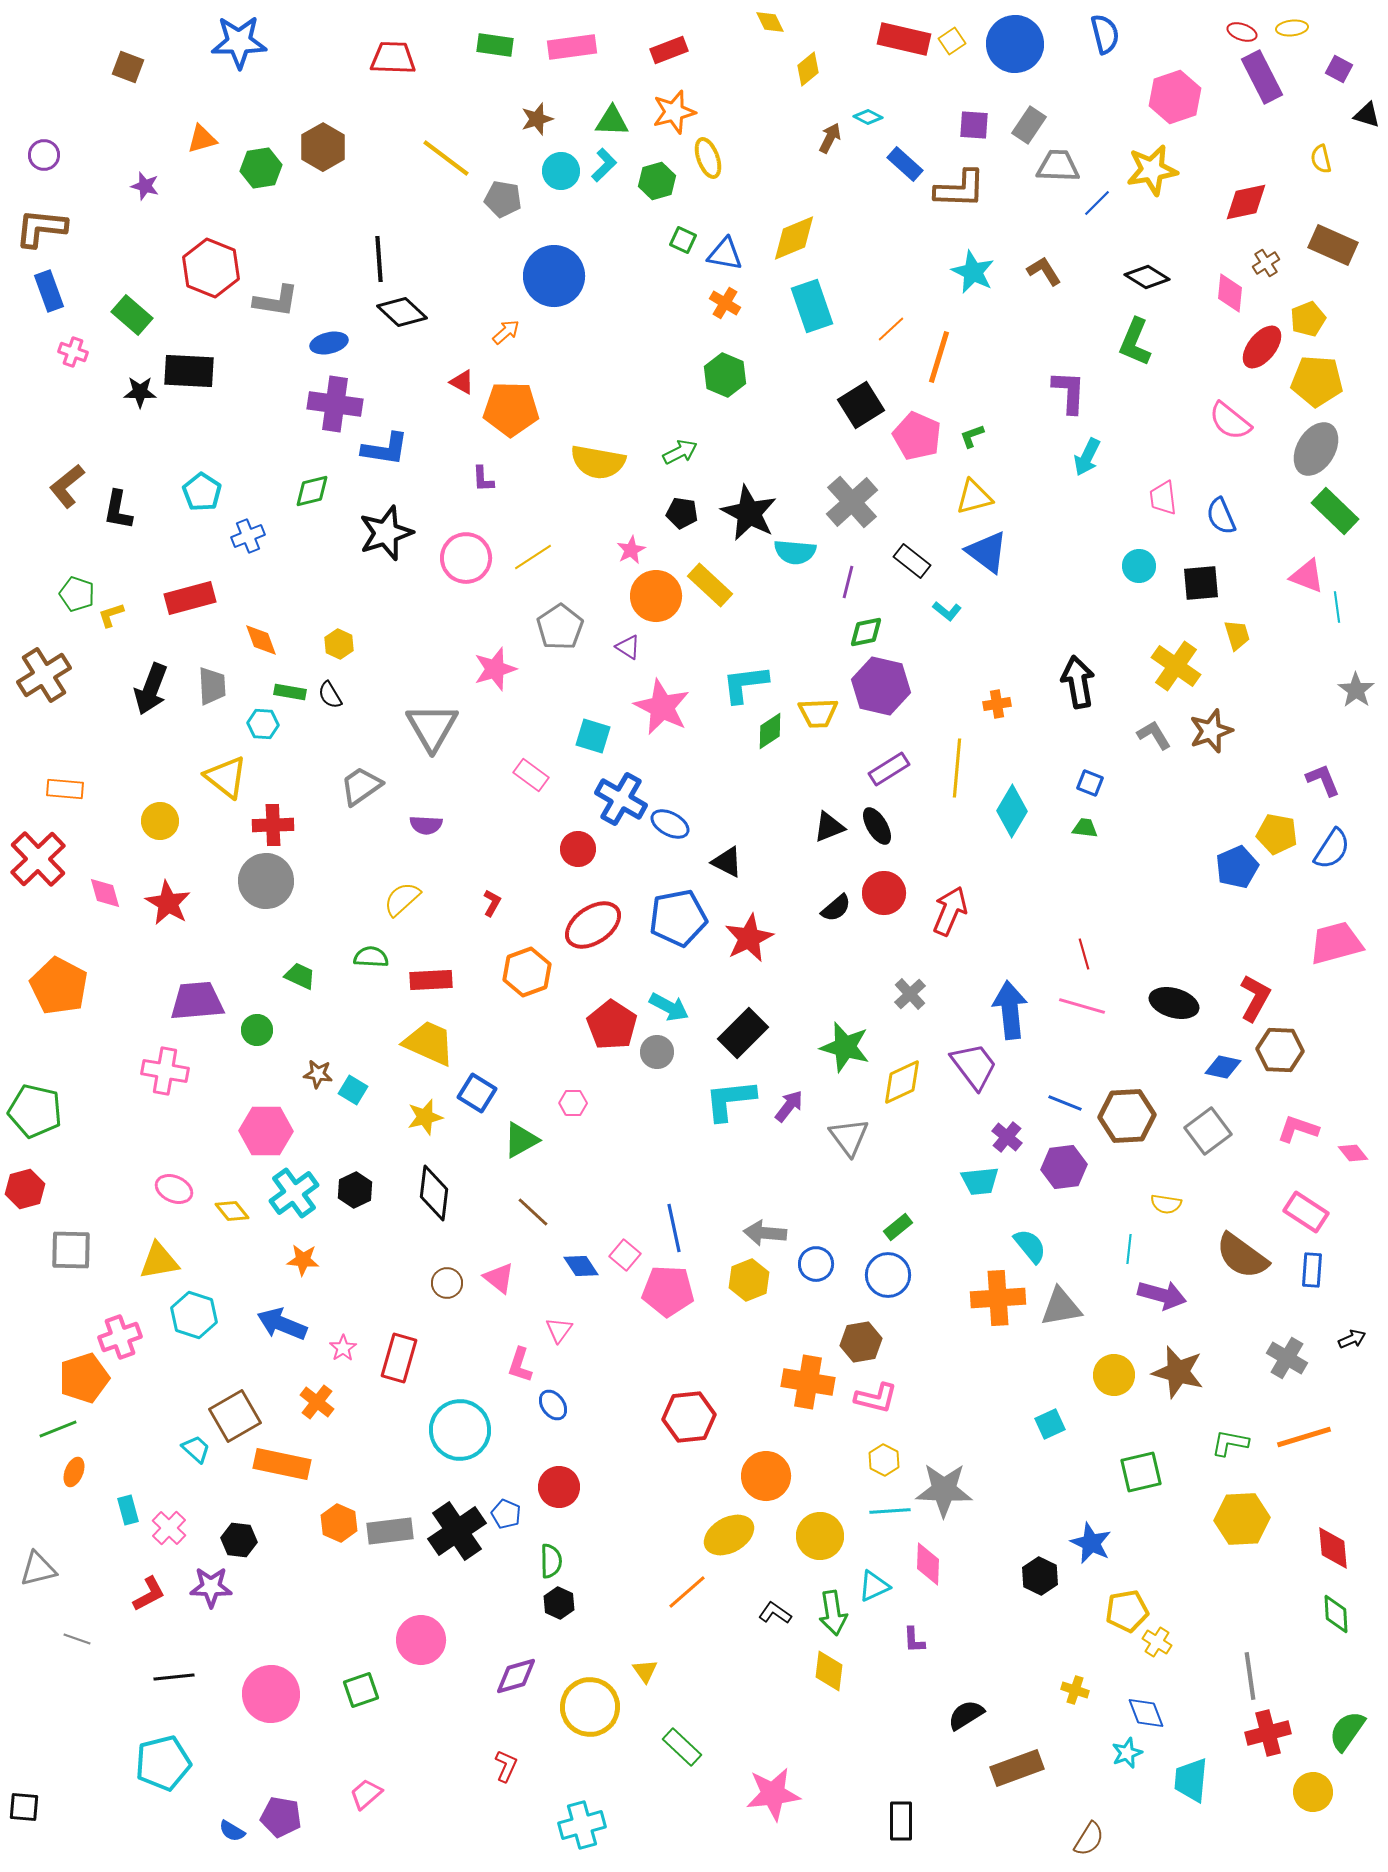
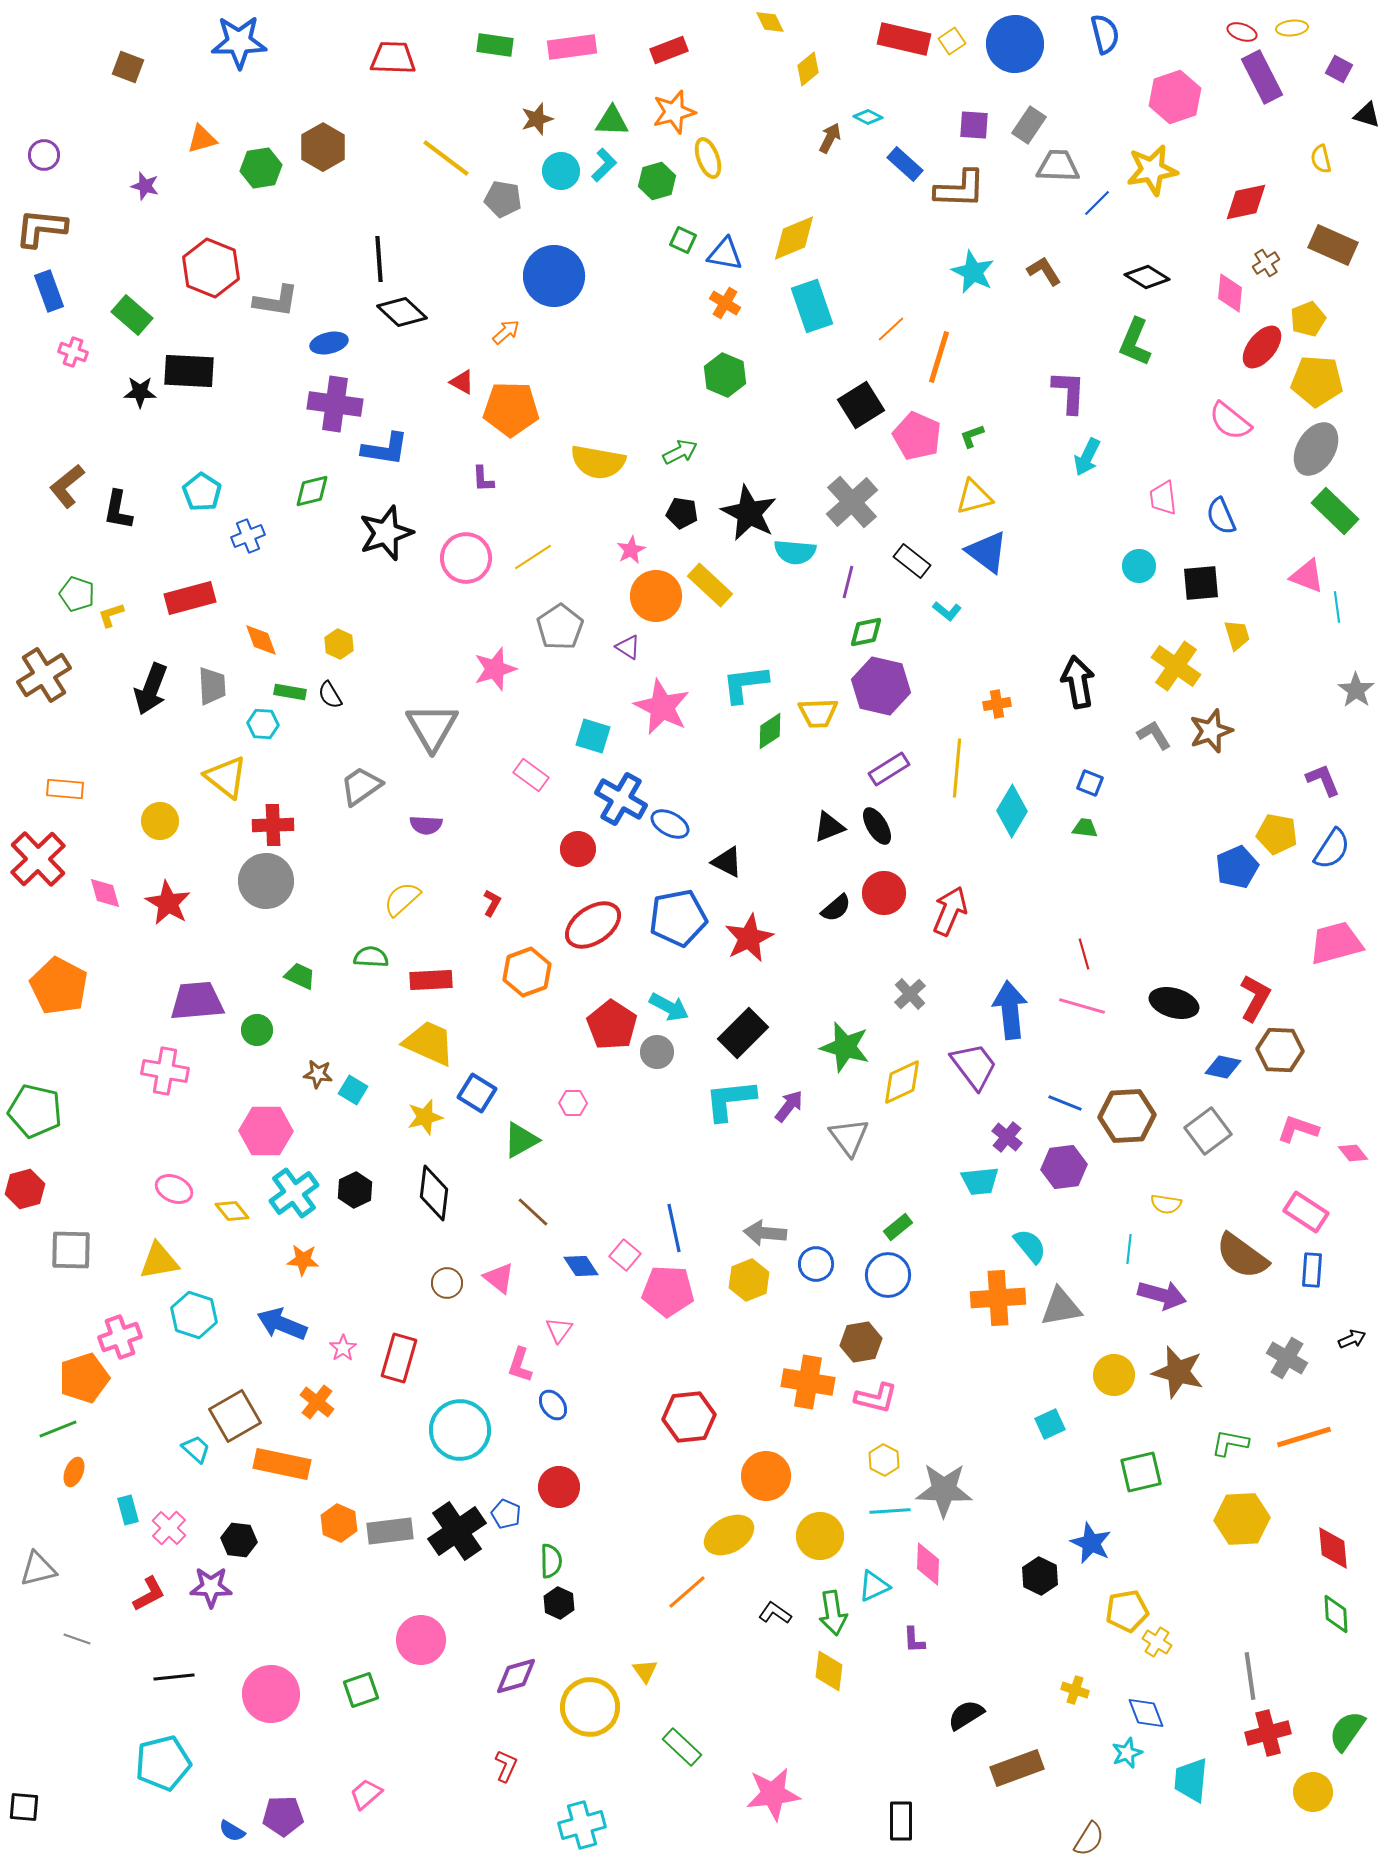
purple pentagon at (281, 1817): moved 2 px right, 1 px up; rotated 12 degrees counterclockwise
